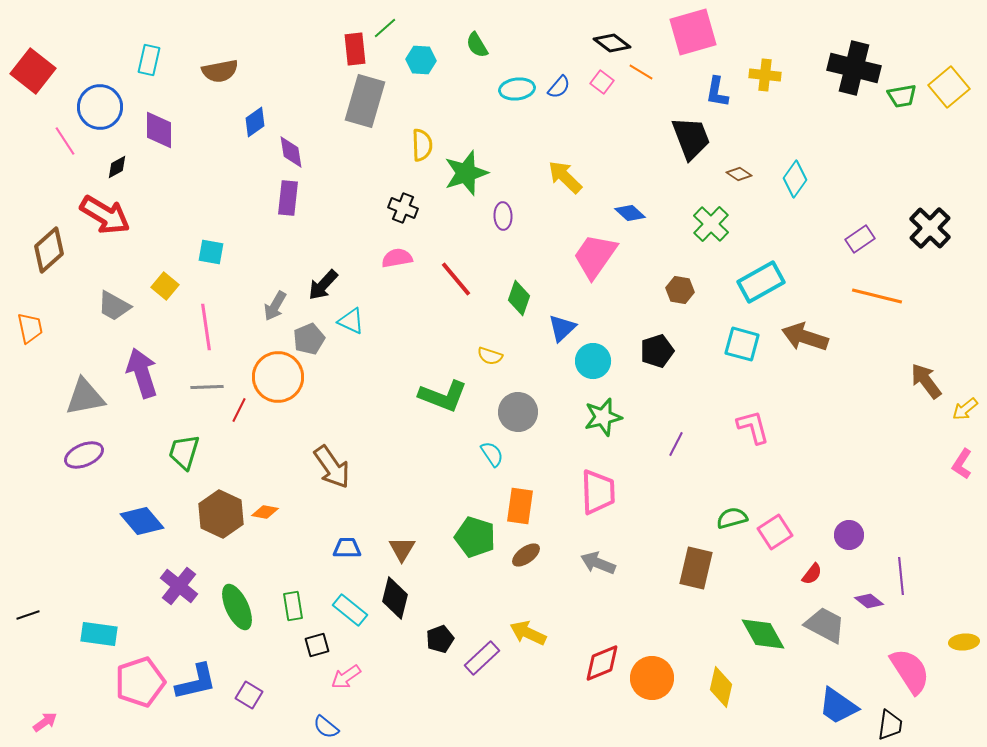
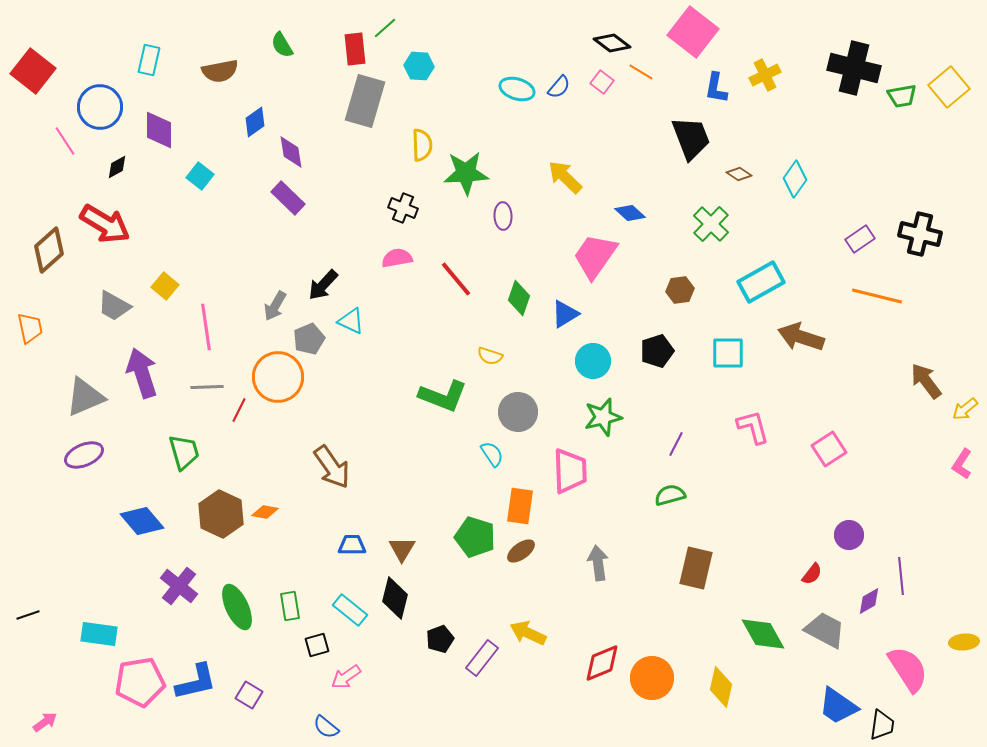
pink square at (693, 32): rotated 36 degrees counterclockwise
green semicircle at (477, 45): moved 195 px left
cyan hexagon at (421, 60): moved 2 px left, 6 px down
yellow cross at (765, 75): rotated 32 degrees counterclockwise
cyan ellipse at (517, 89): rotated 24 degrees clockwise
blue L-shape at (717, 92): moved 1 px left, 4 px up
green star at (466, 173): rotated 15 degrees clockwise
purple rectangle at (288, 198): rotated 52 degrees counterclockwise
red arrow at (105, 215): moved 9 px down
black cross at (930, 228): moved 10 px left, 6 px down; rotated 30 degrees counterclockwise
cyan square at (211, 252): moved 11 px left, 76 px up; rotated 28 degrees clockwise
brown hexagon at (680, 290): rotated 16 degrees counterclockwise
blue triangle at (562, 328): moved 3 px right, 14 px up; rotated 12 degrees clockwise
brown arrow at (805, 337): moved 4 px left
cyan square at (742, 344): moved 14 px left, 9 px down; rotated 15 degrees counterclockwise
gray triangle at (85, 397): rotated 12 degrees counterclockwise
green trapezoid at (184, 452): rotated 147 degrees clockwise
pink trapezoid at (598, 492): moved 28 px left, 21 px up
green semicircle at (732, 518): moved 62 px left, 23 px up
pink square at (775, 532): moved 54 px right, 83 px up
blue trapezoid at (347, 548): moved 5 px right, 3 px up
brown ellipse at (526, 555): moved 5 px left, 4 px up
gray arrow at (598, 563): rotated 60 degrees clockwise
purple diamond at (869, 601): rotated 68 degrees counterclockwise
green rectangle at (293, 606): moved 3 px left
gray trapezoid at (825, 625): moved 5 px down
purple rectangle at (482, 658): rotated 9 degrees counterclockwise
pink semicircle at (910, 671): moved 2 px left, 2 px up
pink pentagon at (140, 682): rotated 9 degrees clockwise
black trapezoid at (890, 725): moved 8 px left
